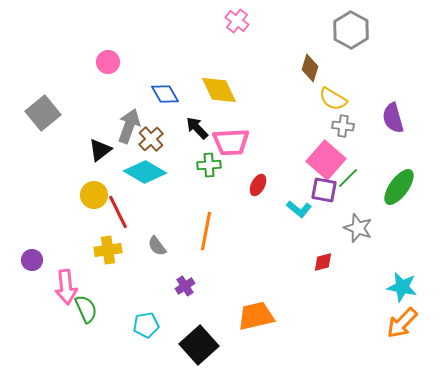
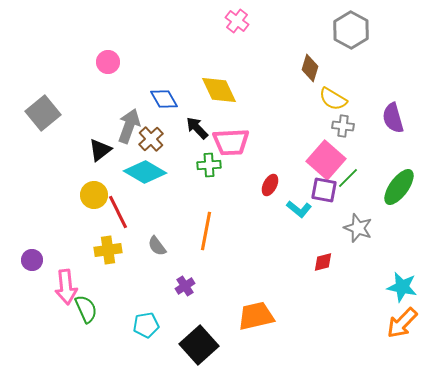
blue diamond: moved 1 px left, 5 px down
red ellipse: moved 12 px right
